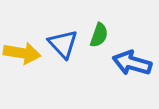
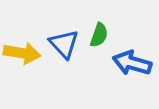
blue triangle: moved 1 px right
